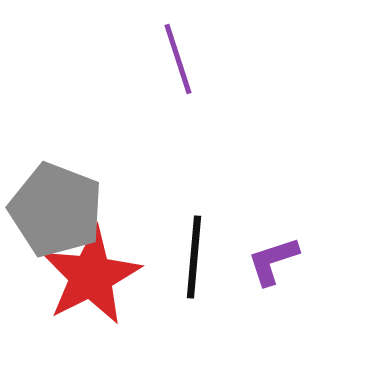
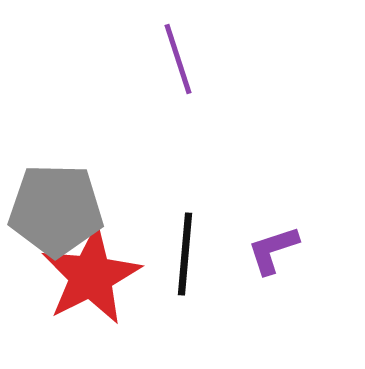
gray pentagon: rotated 20 degrees counterclockwise
black line: moved 9 px left, 3 px up
purple L-shape: moved 11 px up
